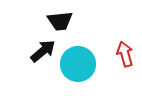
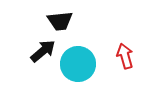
red arrow: moved 2 px down
